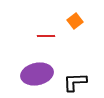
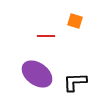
orange square: rotated 35 degrees counterclockwise
purple ellipse: rotated 48 degrees clockwise
